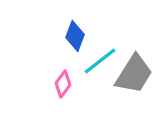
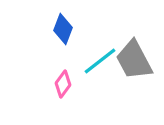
blue diamond: moved 12 px left, 7 px up
gray trapezoid: moved 14 px up; rotated 120 degrees clockwise
